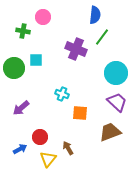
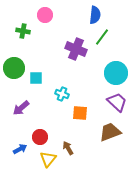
pink circle: moved 2 px right, 2 px up
cyan square: moved 18 px down
